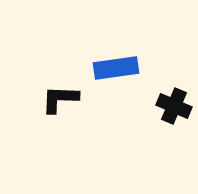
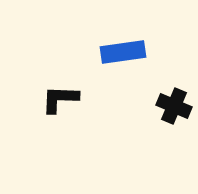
blue rectangle: moved 7 px right, 16 px up
